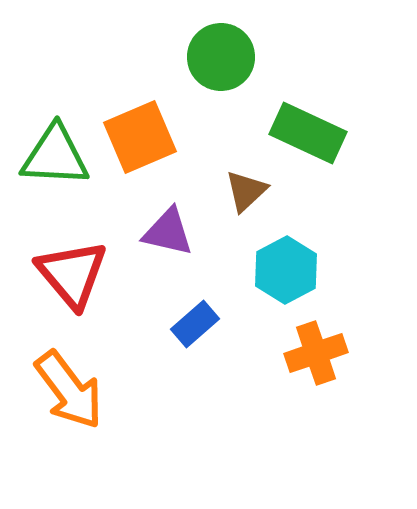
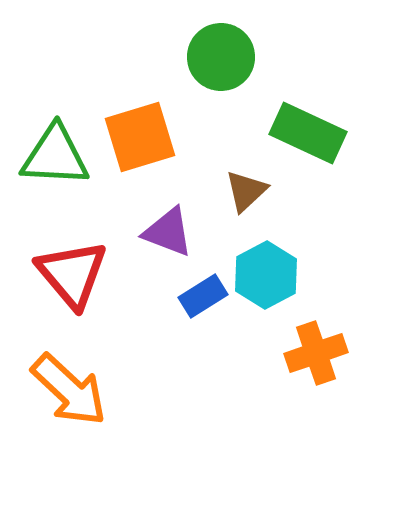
orange square: rotated 6 degrees clockwise
purple triangle: rotated 8 degrees clockwise
cyan hexagon: moved 20 px left, 5 px down
blue rectangle: moved 8 px right, 28 px up; rotated 9 degrees clockwise
orange arrow: rotated 10 degrees counterclockwise
